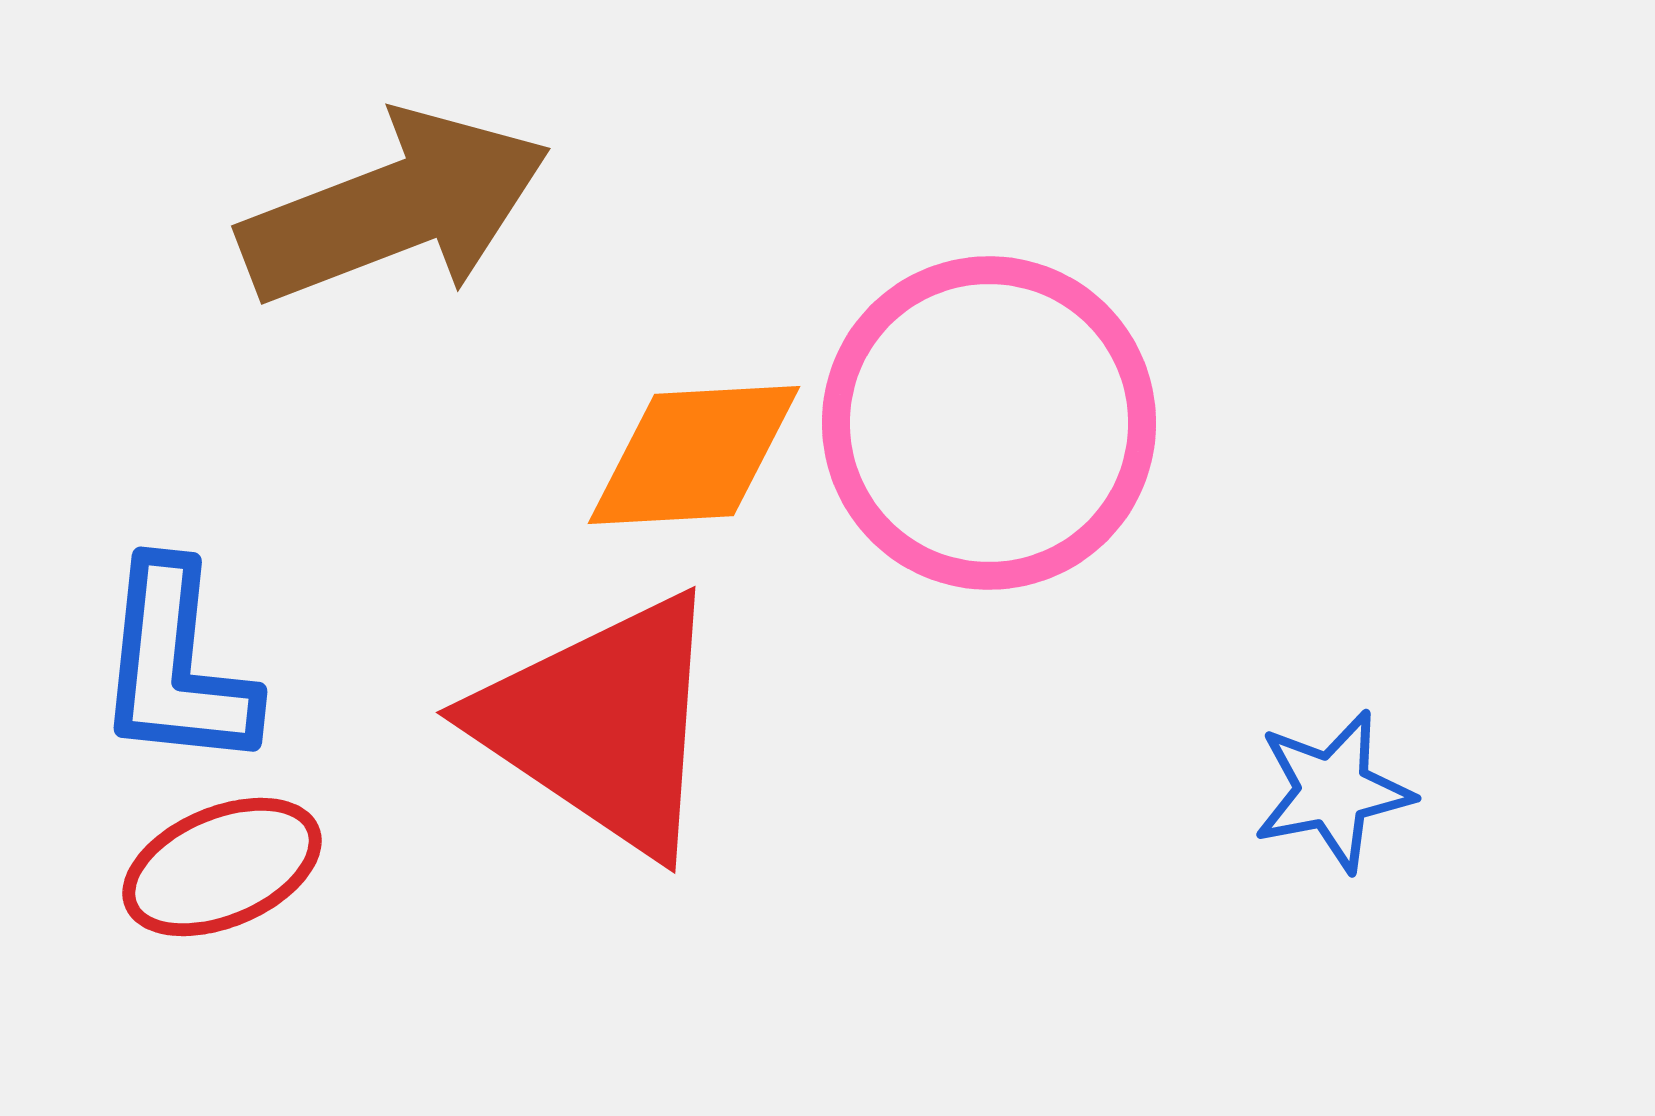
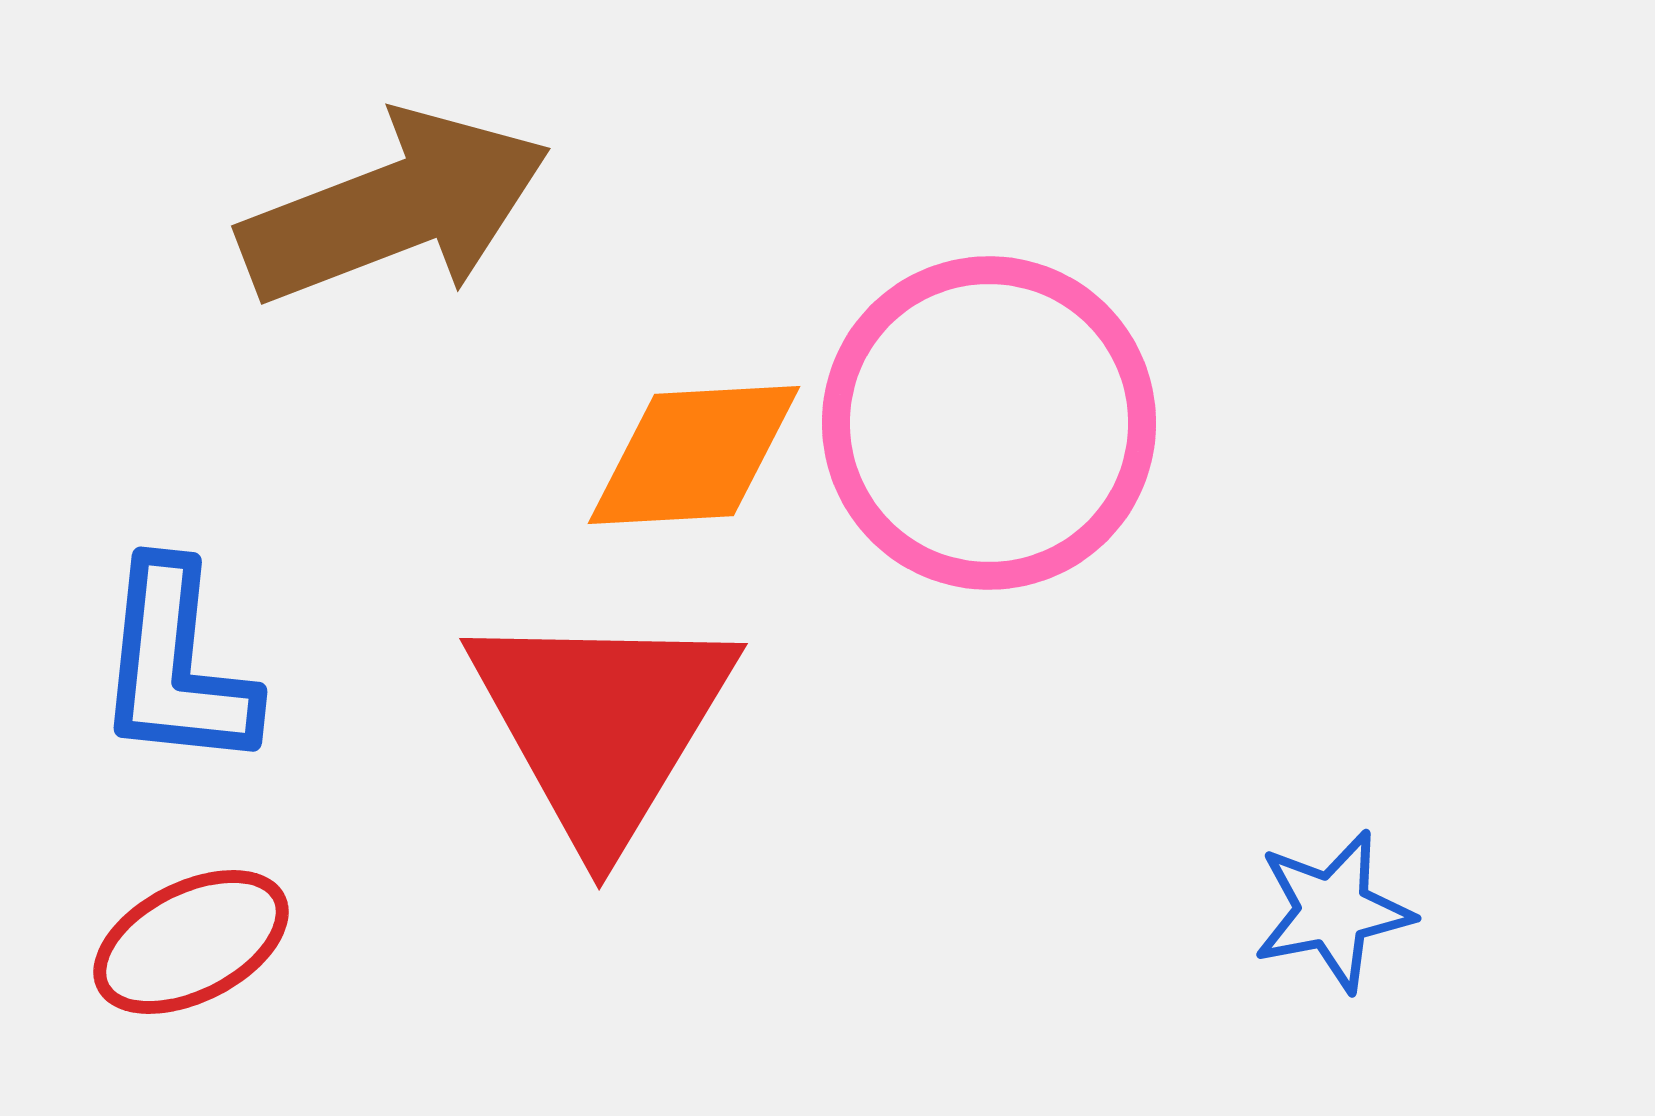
red triangle: rotated 27 degrees clockwise
blue star: moved 120 px down
red ellipse: moved 31 px left, 75 px down; rotated 4 degrees counterclockwise
